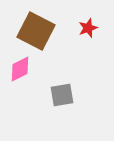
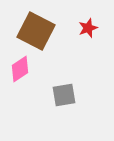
pink diamond: rotated 8 degrees counterclockwise
gray square: moved 2 px right
